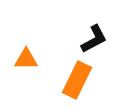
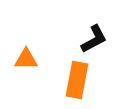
orange rectangle: rotated 15 degrees counterclockwise
